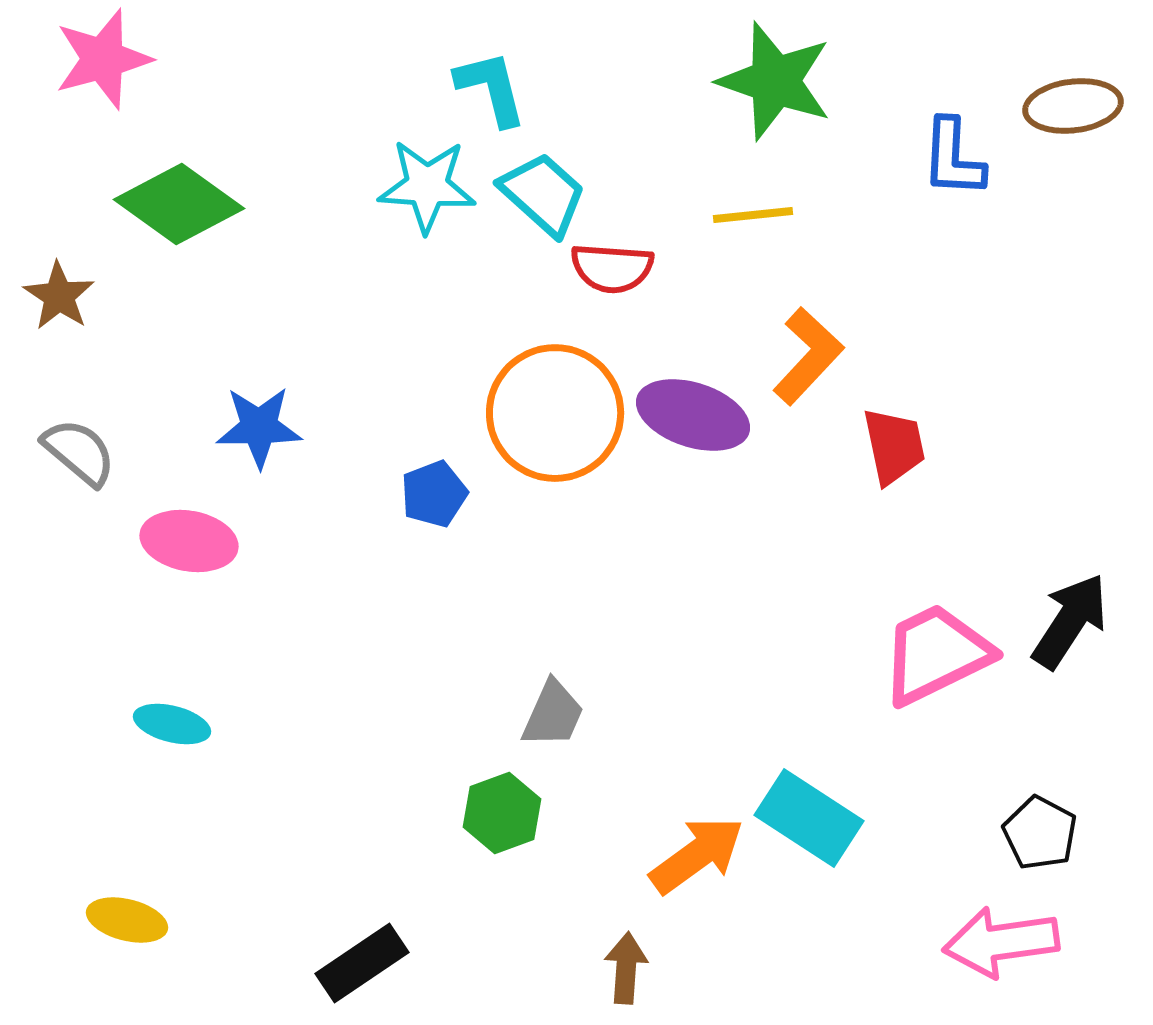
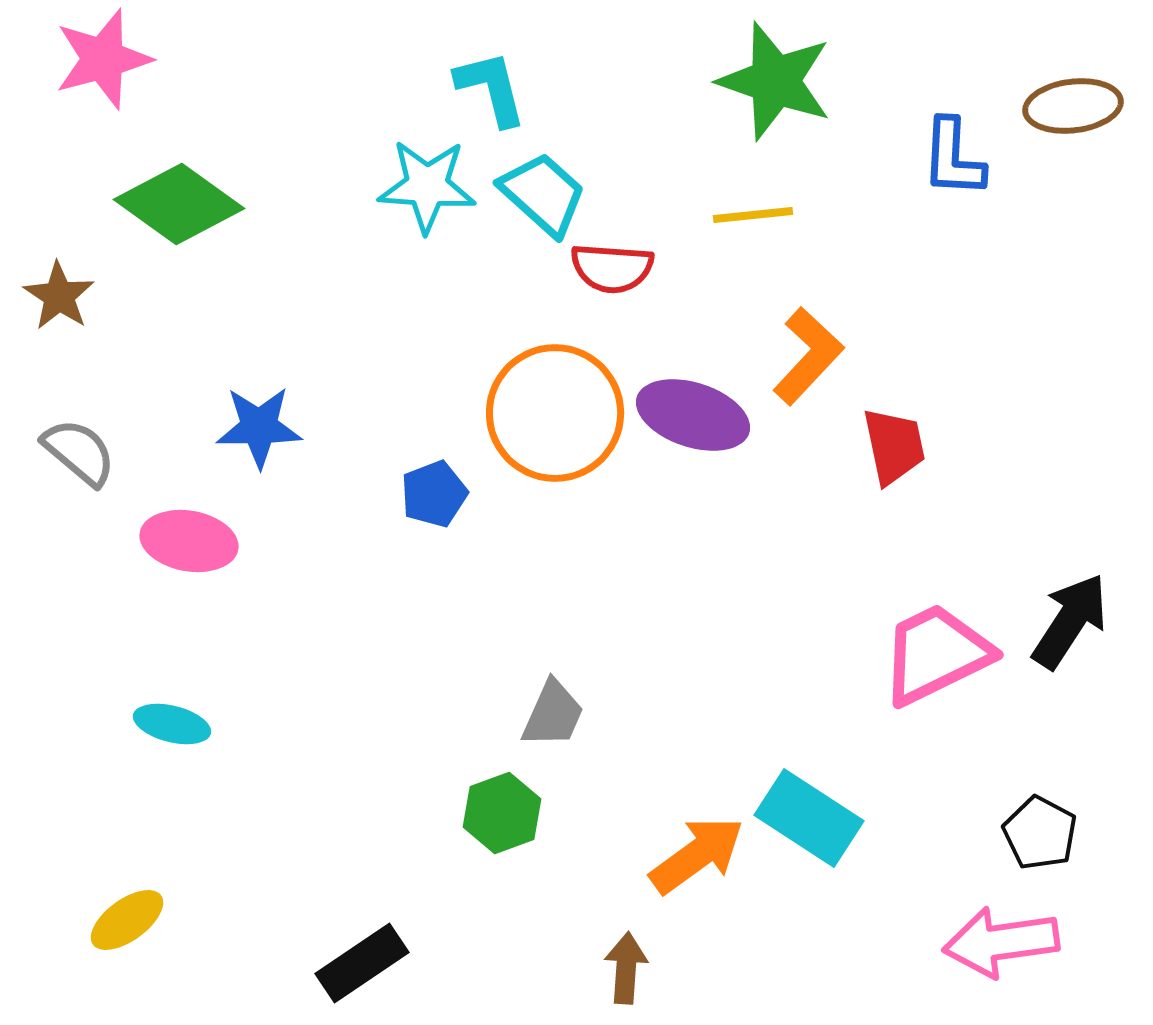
yellow ellipse: rotated 50 degrees counterclockwise
